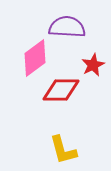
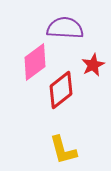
purple semicircle: moved 2 px left, 1 px down
pink diamond: moved 4 px down
red diamond: rotated 39 degrees counterclockwise
